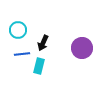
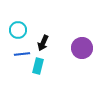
cyan rectangle: moved 1 px left
